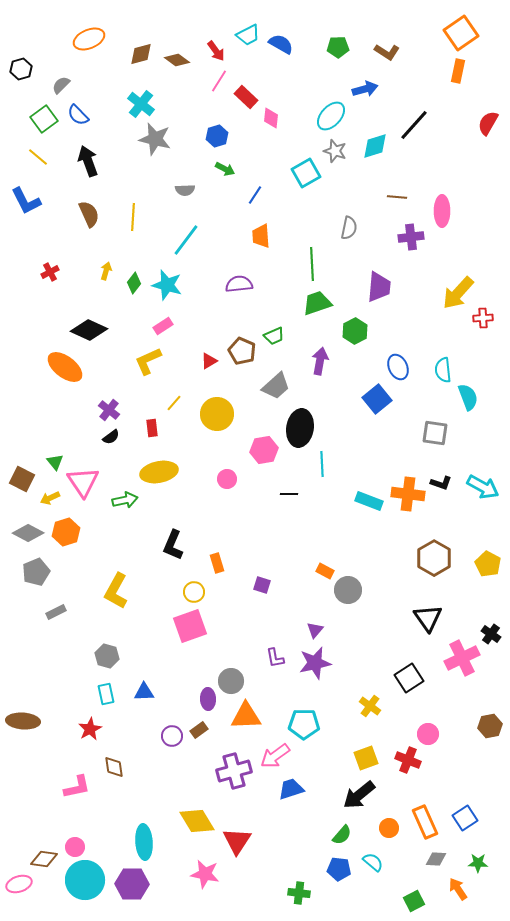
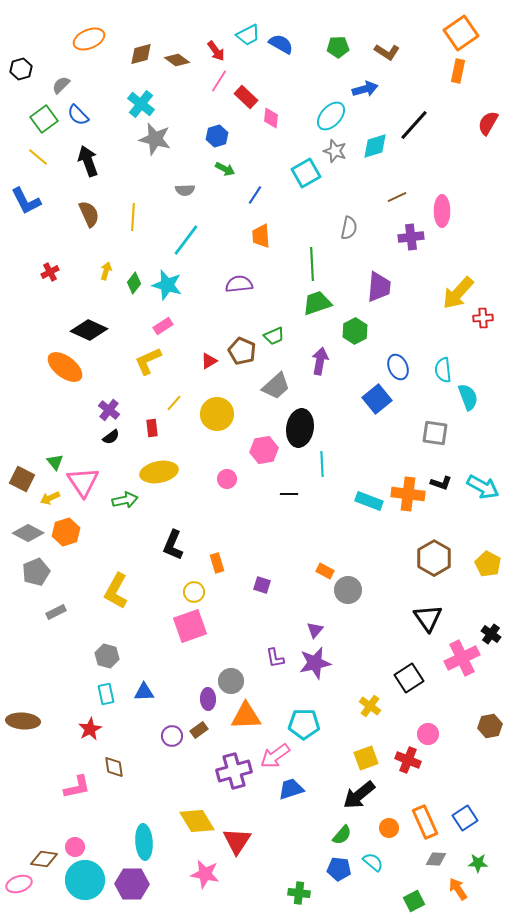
brown line at (397, 197): rotated 30 degrees counterclockwise
